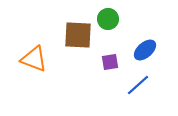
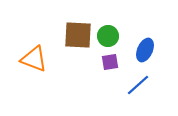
green circle: moved 17 px down
blue ellipse: rotated 25 degrees counterclockwise
